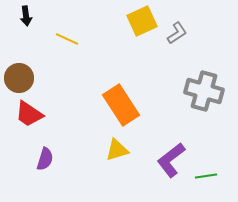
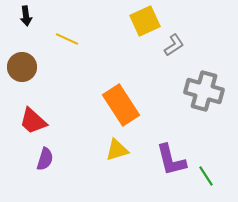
yellow square: moved 3 px right
gray L-shape: moved 3 px left, 12 px down
brown circle: moved 3 px right, 11 px up
red trapezoid: moved 4 px right, 7 px down; rotated 8 degrees clockwise
purple L-shape: rotated 66 degrees counterclockwise
green line: rotated 65 degrees clockwise
